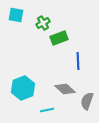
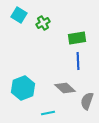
cyan square: moved 3 px right; rotated 21 degrees clockwise
green rectangle: moved 18 px right; rotated 12 degrees clockwise
gray diamond: moved 1 px up
cyan line: moved 1 px right, 3 px down
